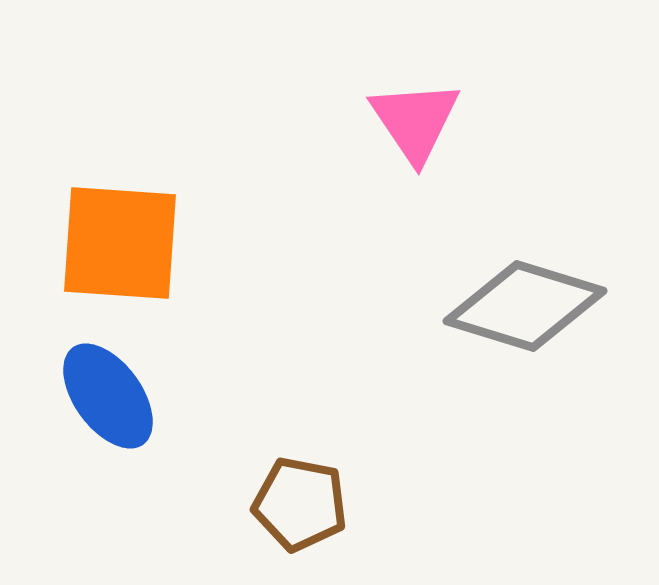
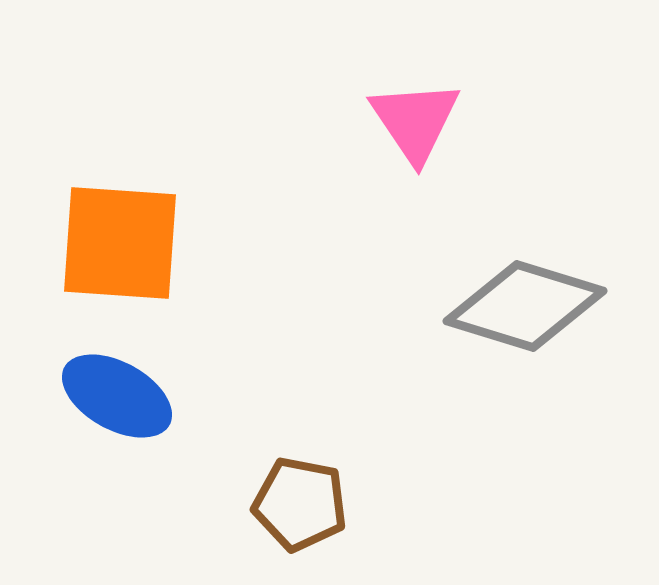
blue ellipse: moved 9 px right; rotated 25 degrees counterclockwise
